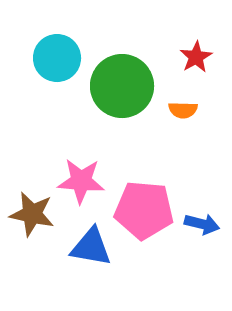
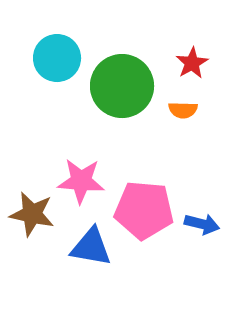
red star: moved 4 px left, 6 px down
